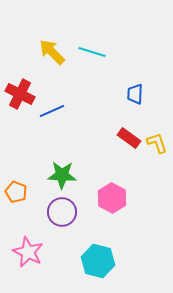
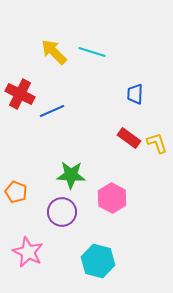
yellow arrow: moved 2 px right
green star: moved 9 px right
